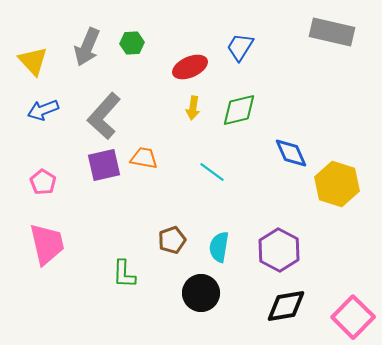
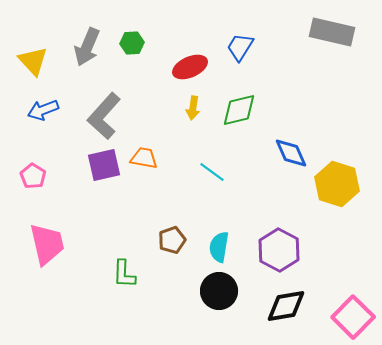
pink pentagon: moved 10 px left, 6 px up
black circle: moved 18 px right, 2 px up
